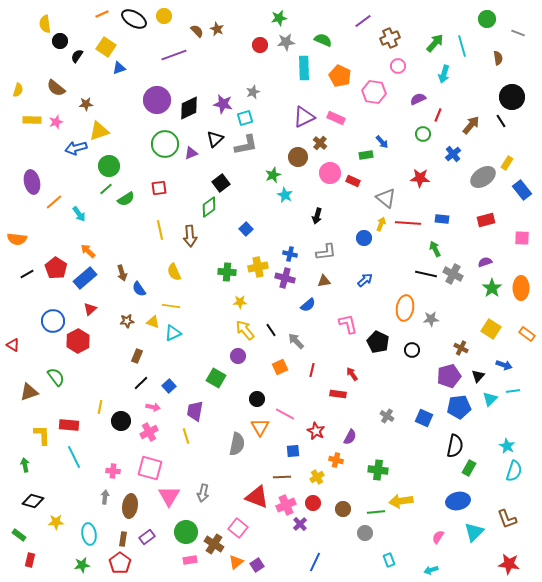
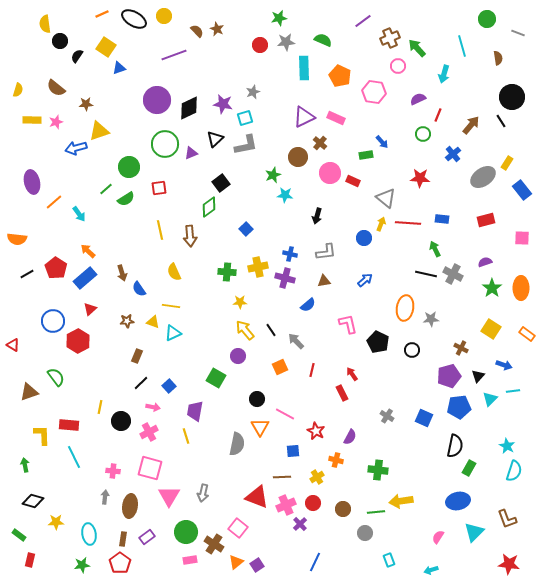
green arrow at (435, 43): moved 18 px left, 5 px down; rotated 84 degrees counterclockwise
green circle at (109, 166): moved 20 px right, 1 px down
cyan star at (285, 195): rotated 21 degrees counterclockwise
red rectangle at (338, 394): moved 4 px right, 1 px up; rotated 56 degrees clockwise
